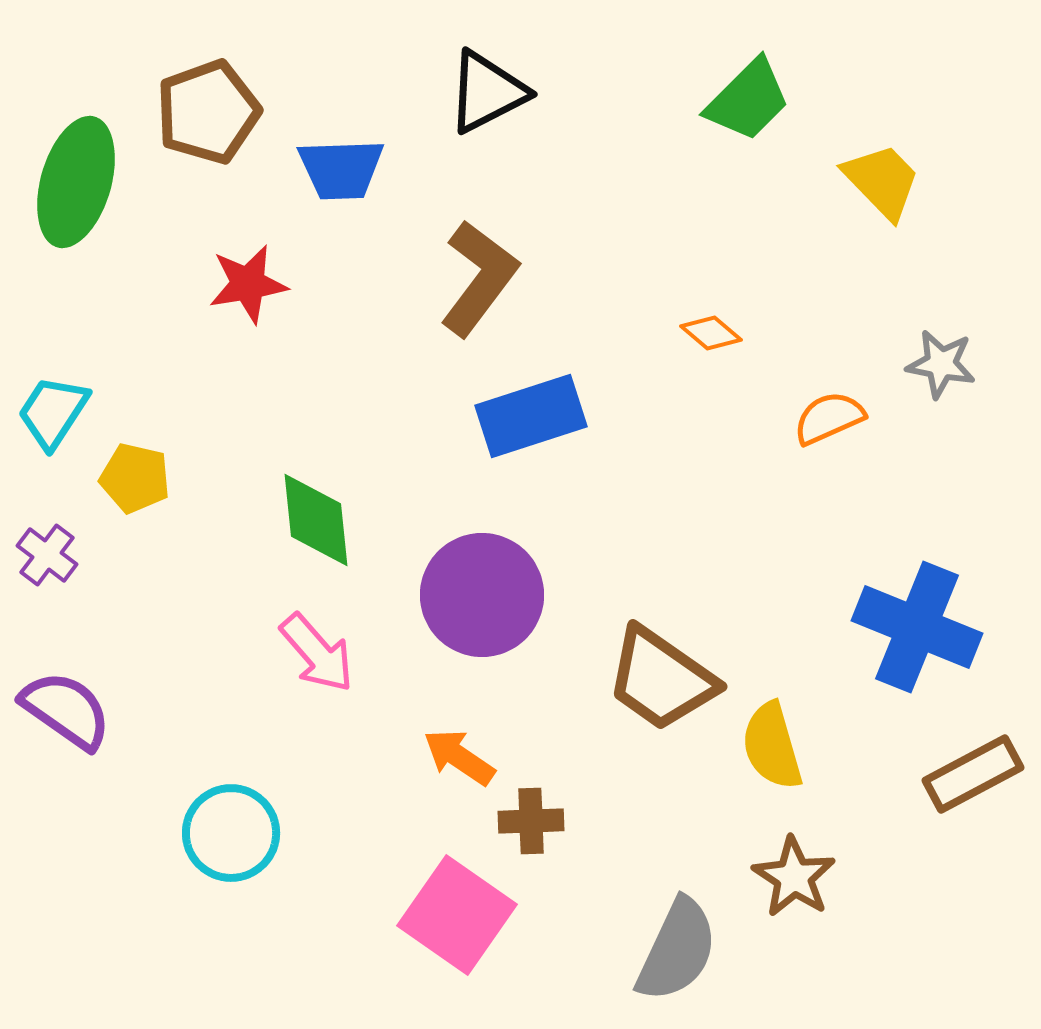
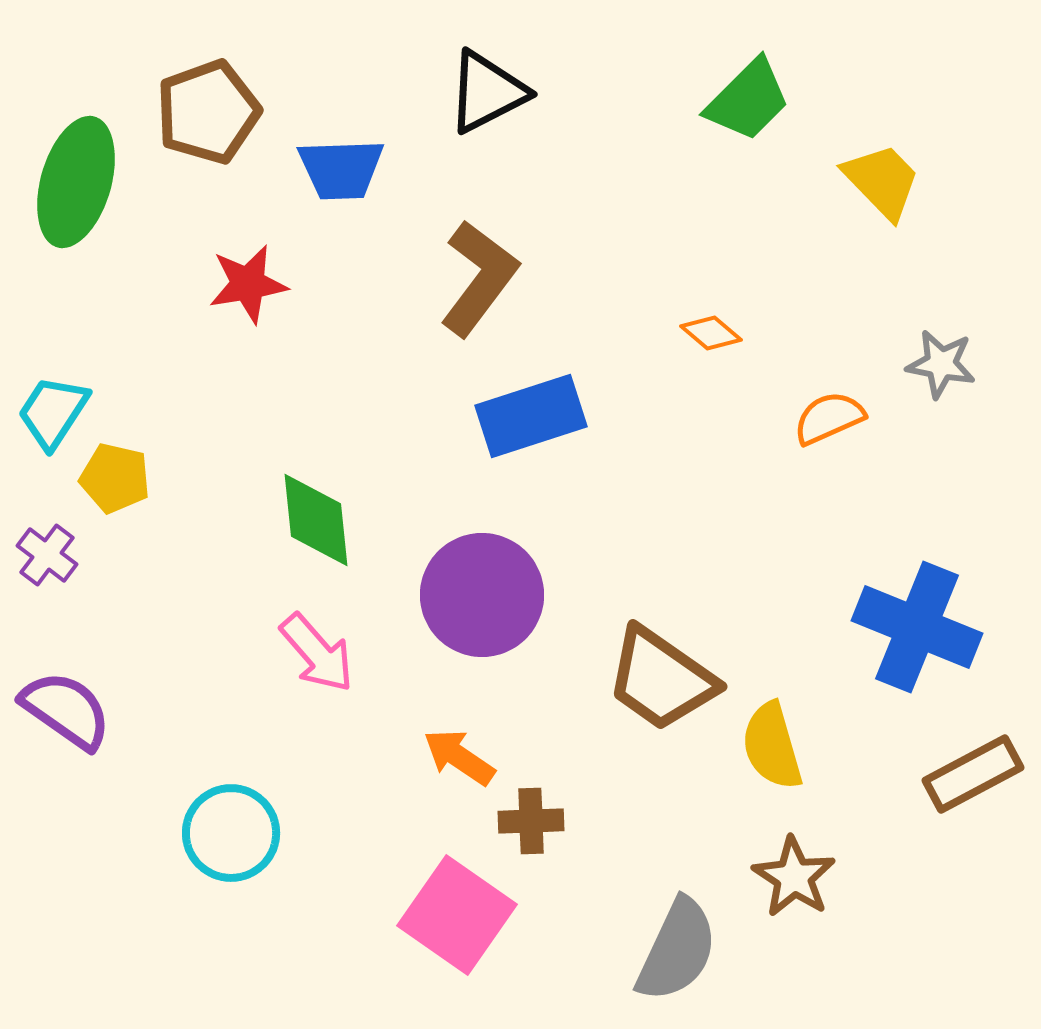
yellow pentagon: moved 20 px left
